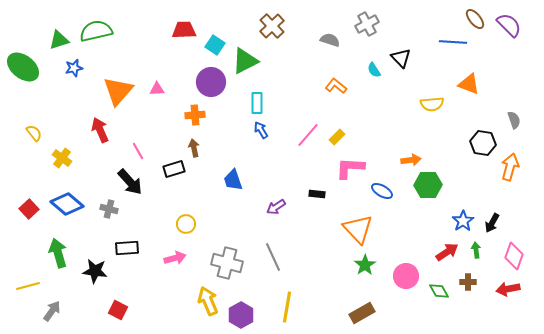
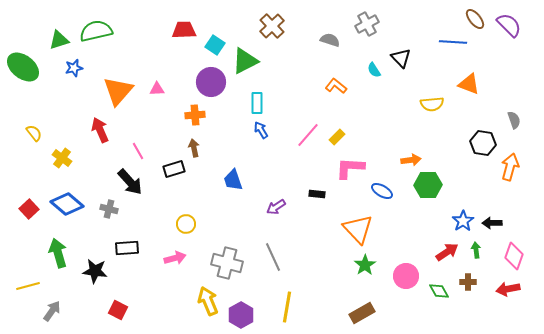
black arrow at (492, 223): rotated 60 degrees clockwise
